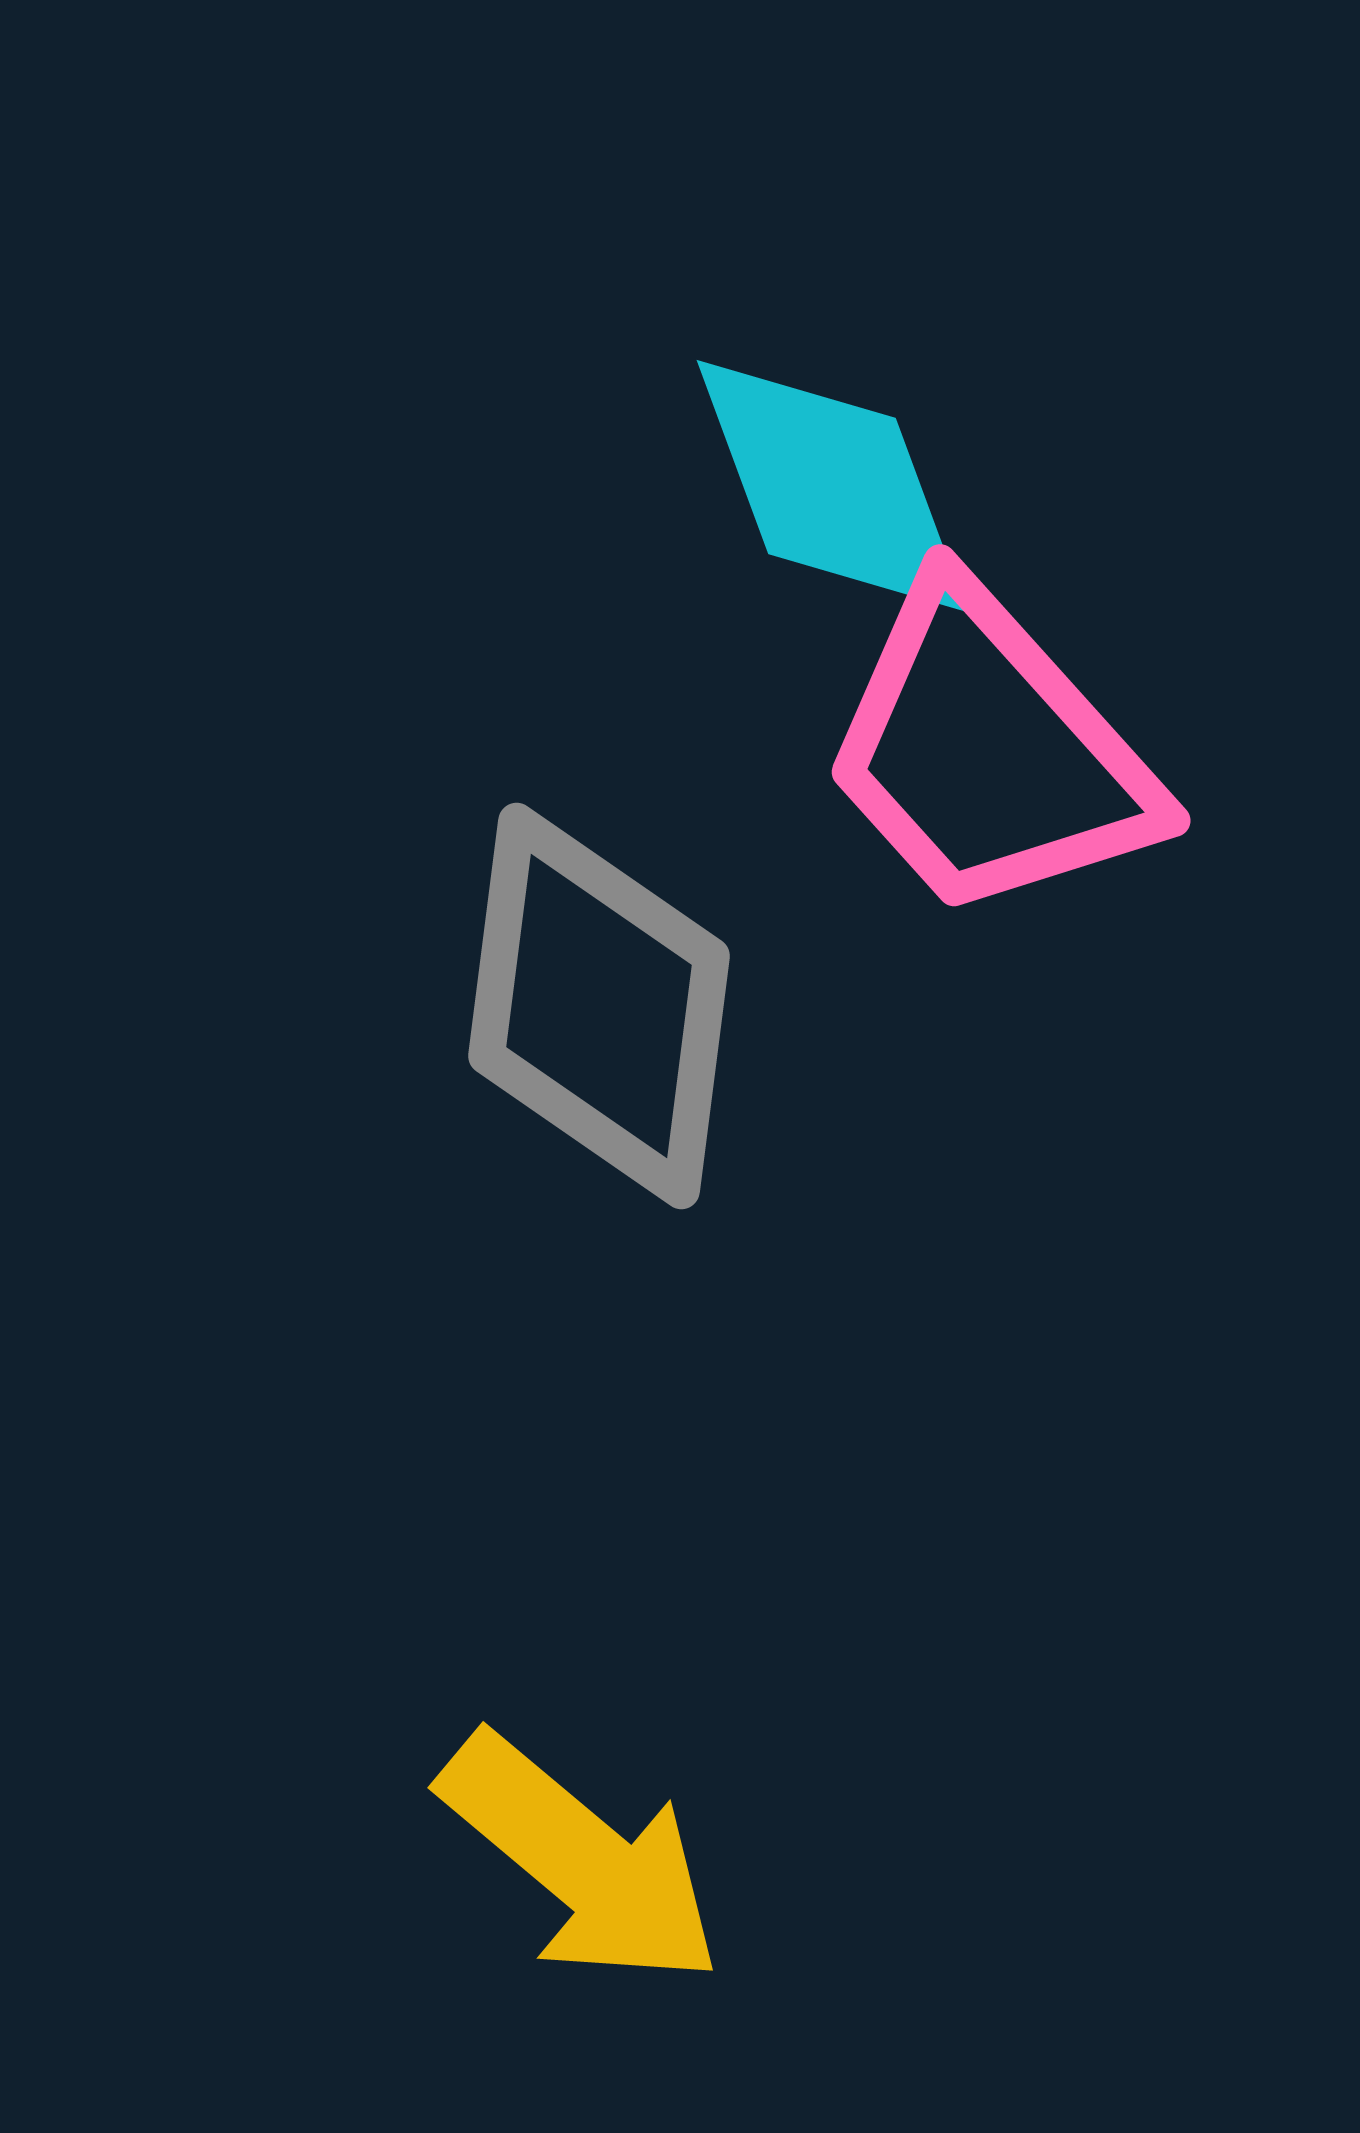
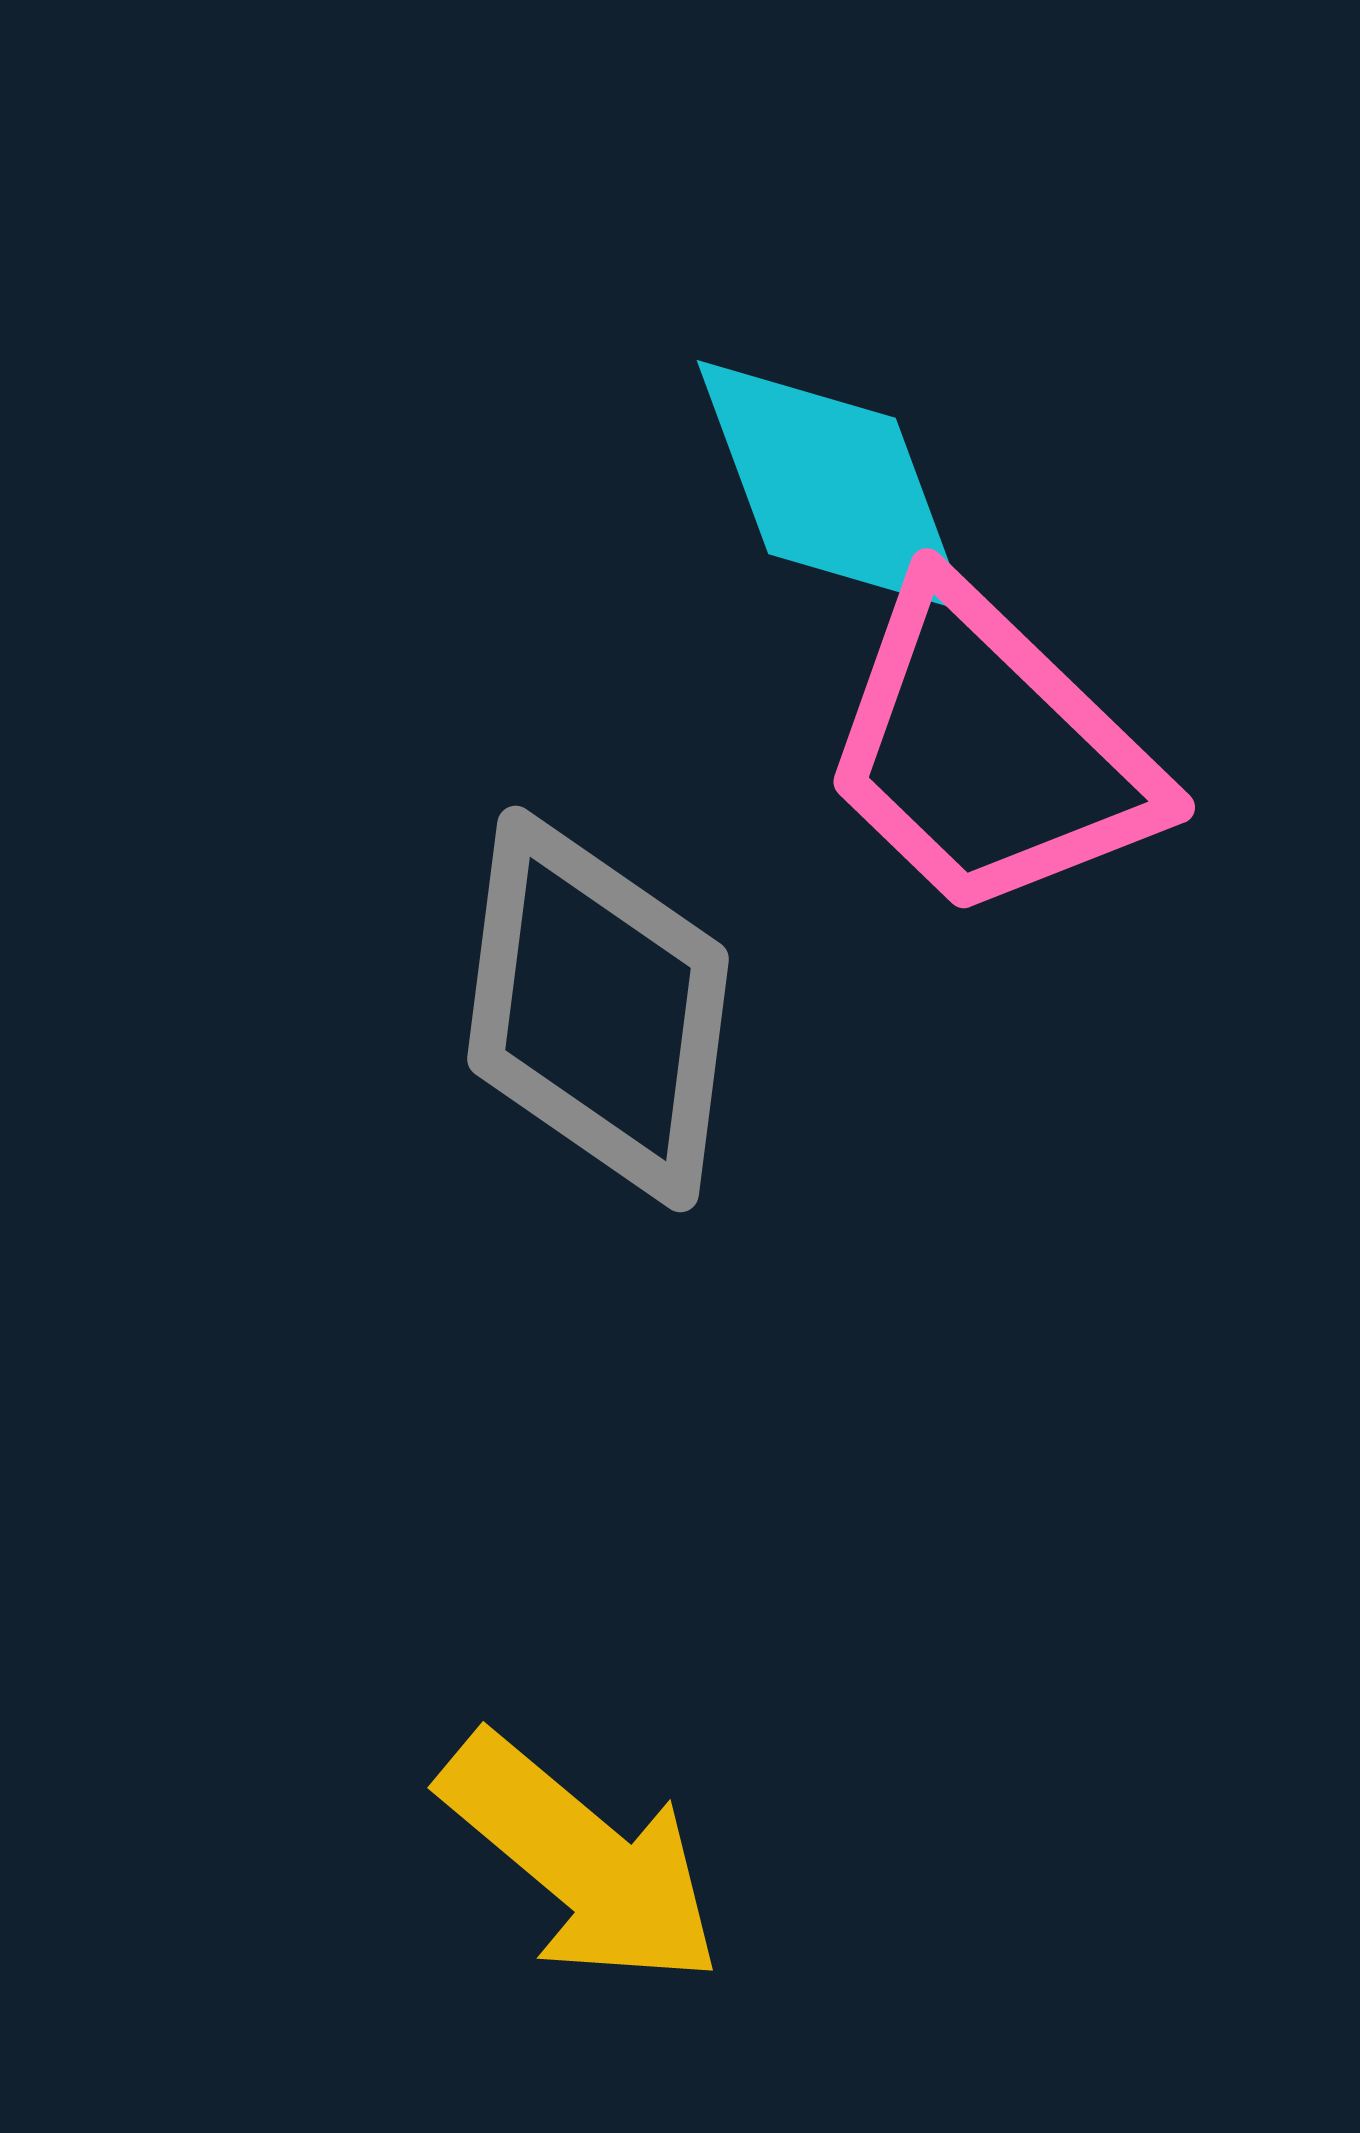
pink trapezoid: rotated 4 degrees counterclockwise
gray diamond: moved 1 px left, 3 px down
